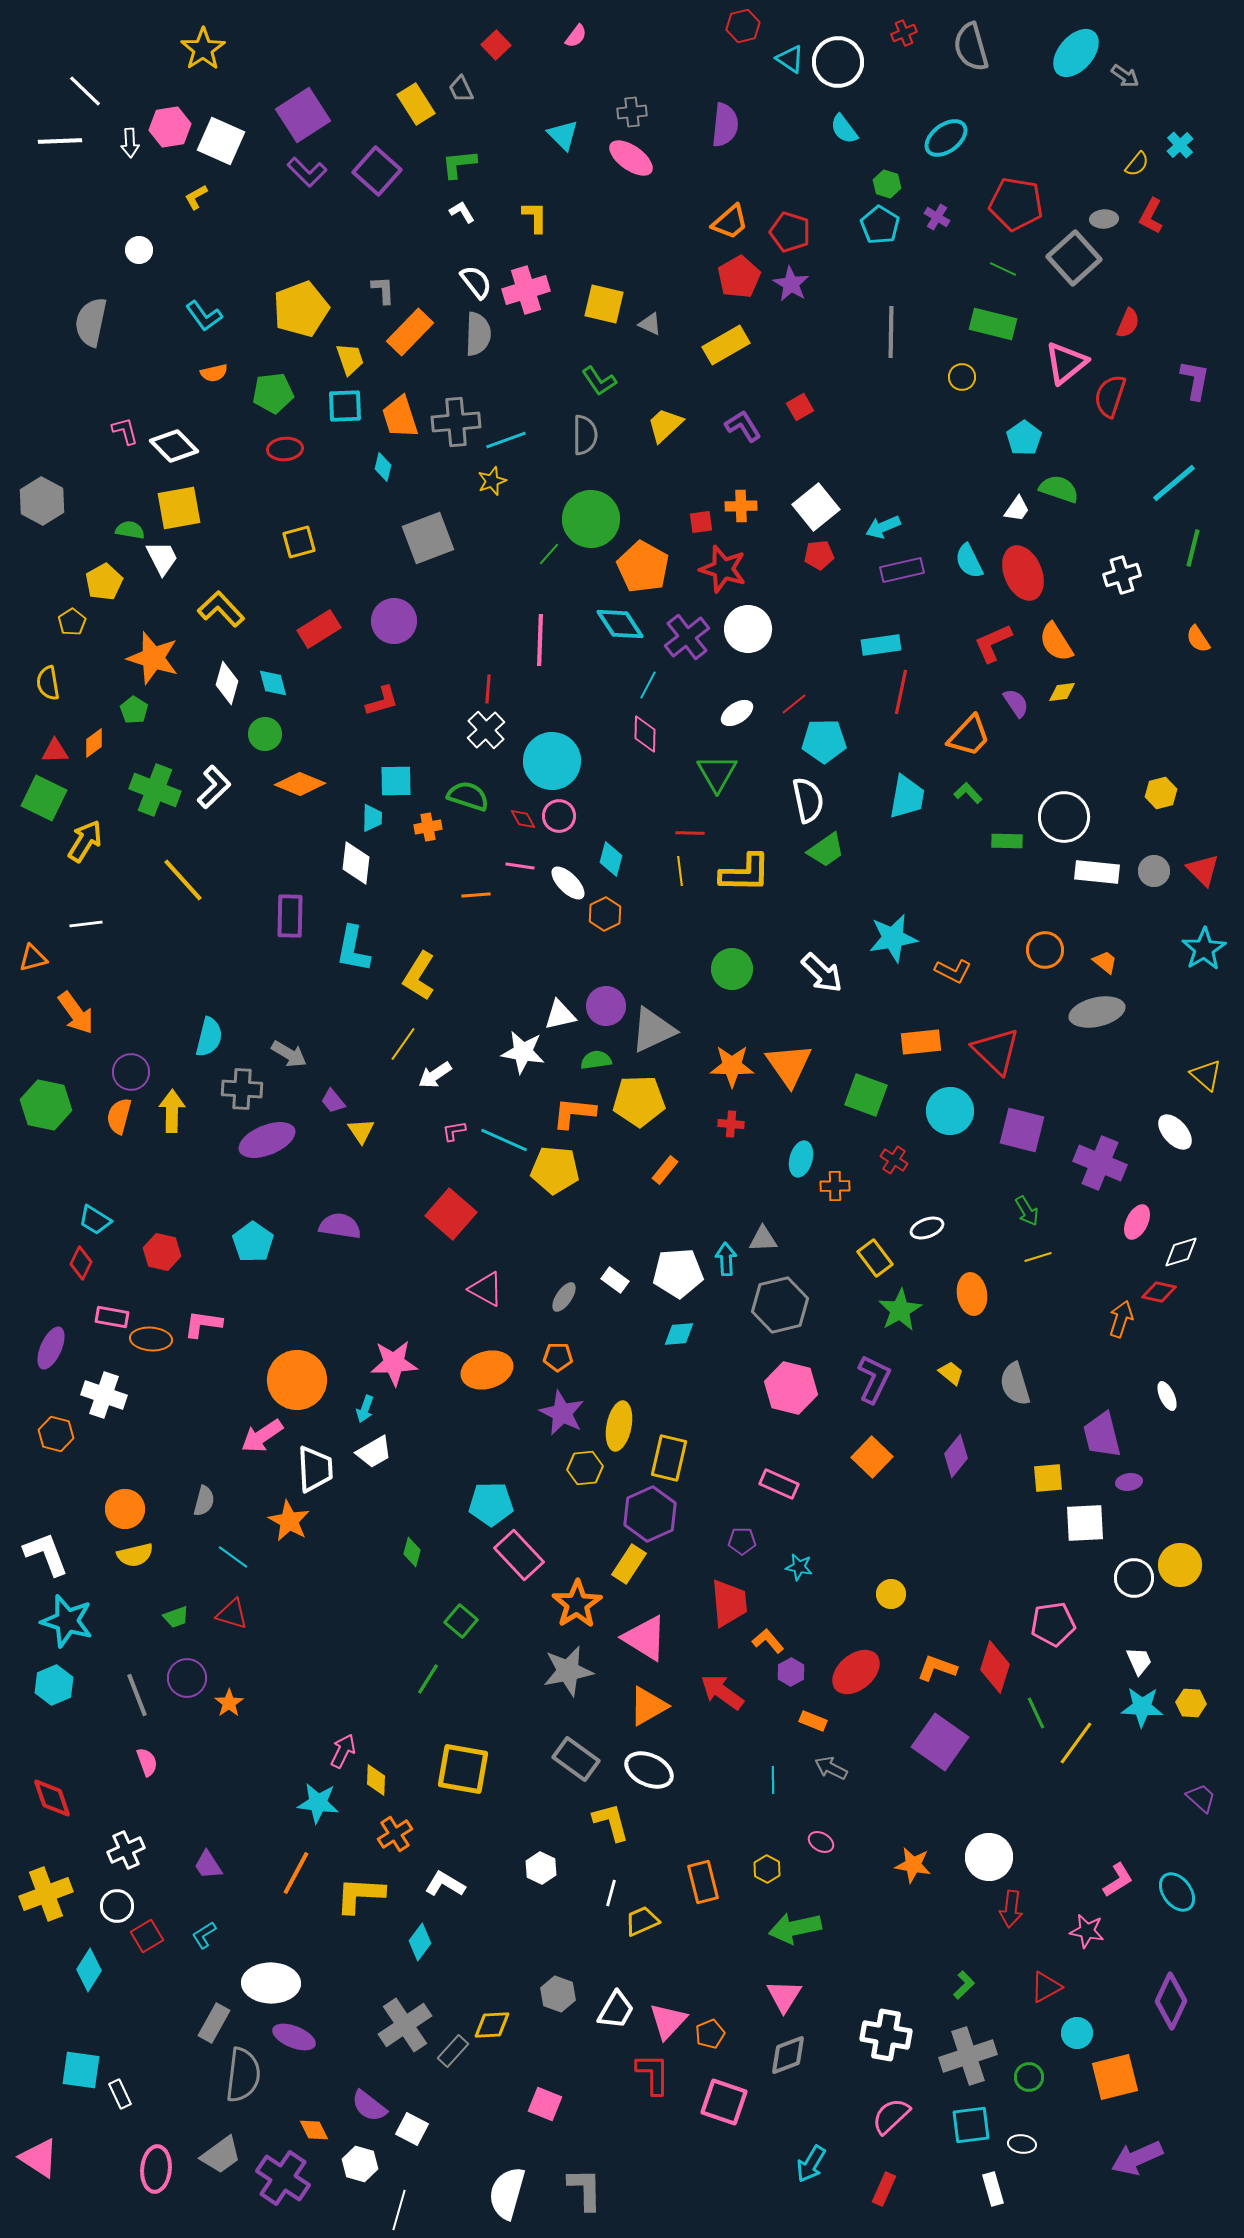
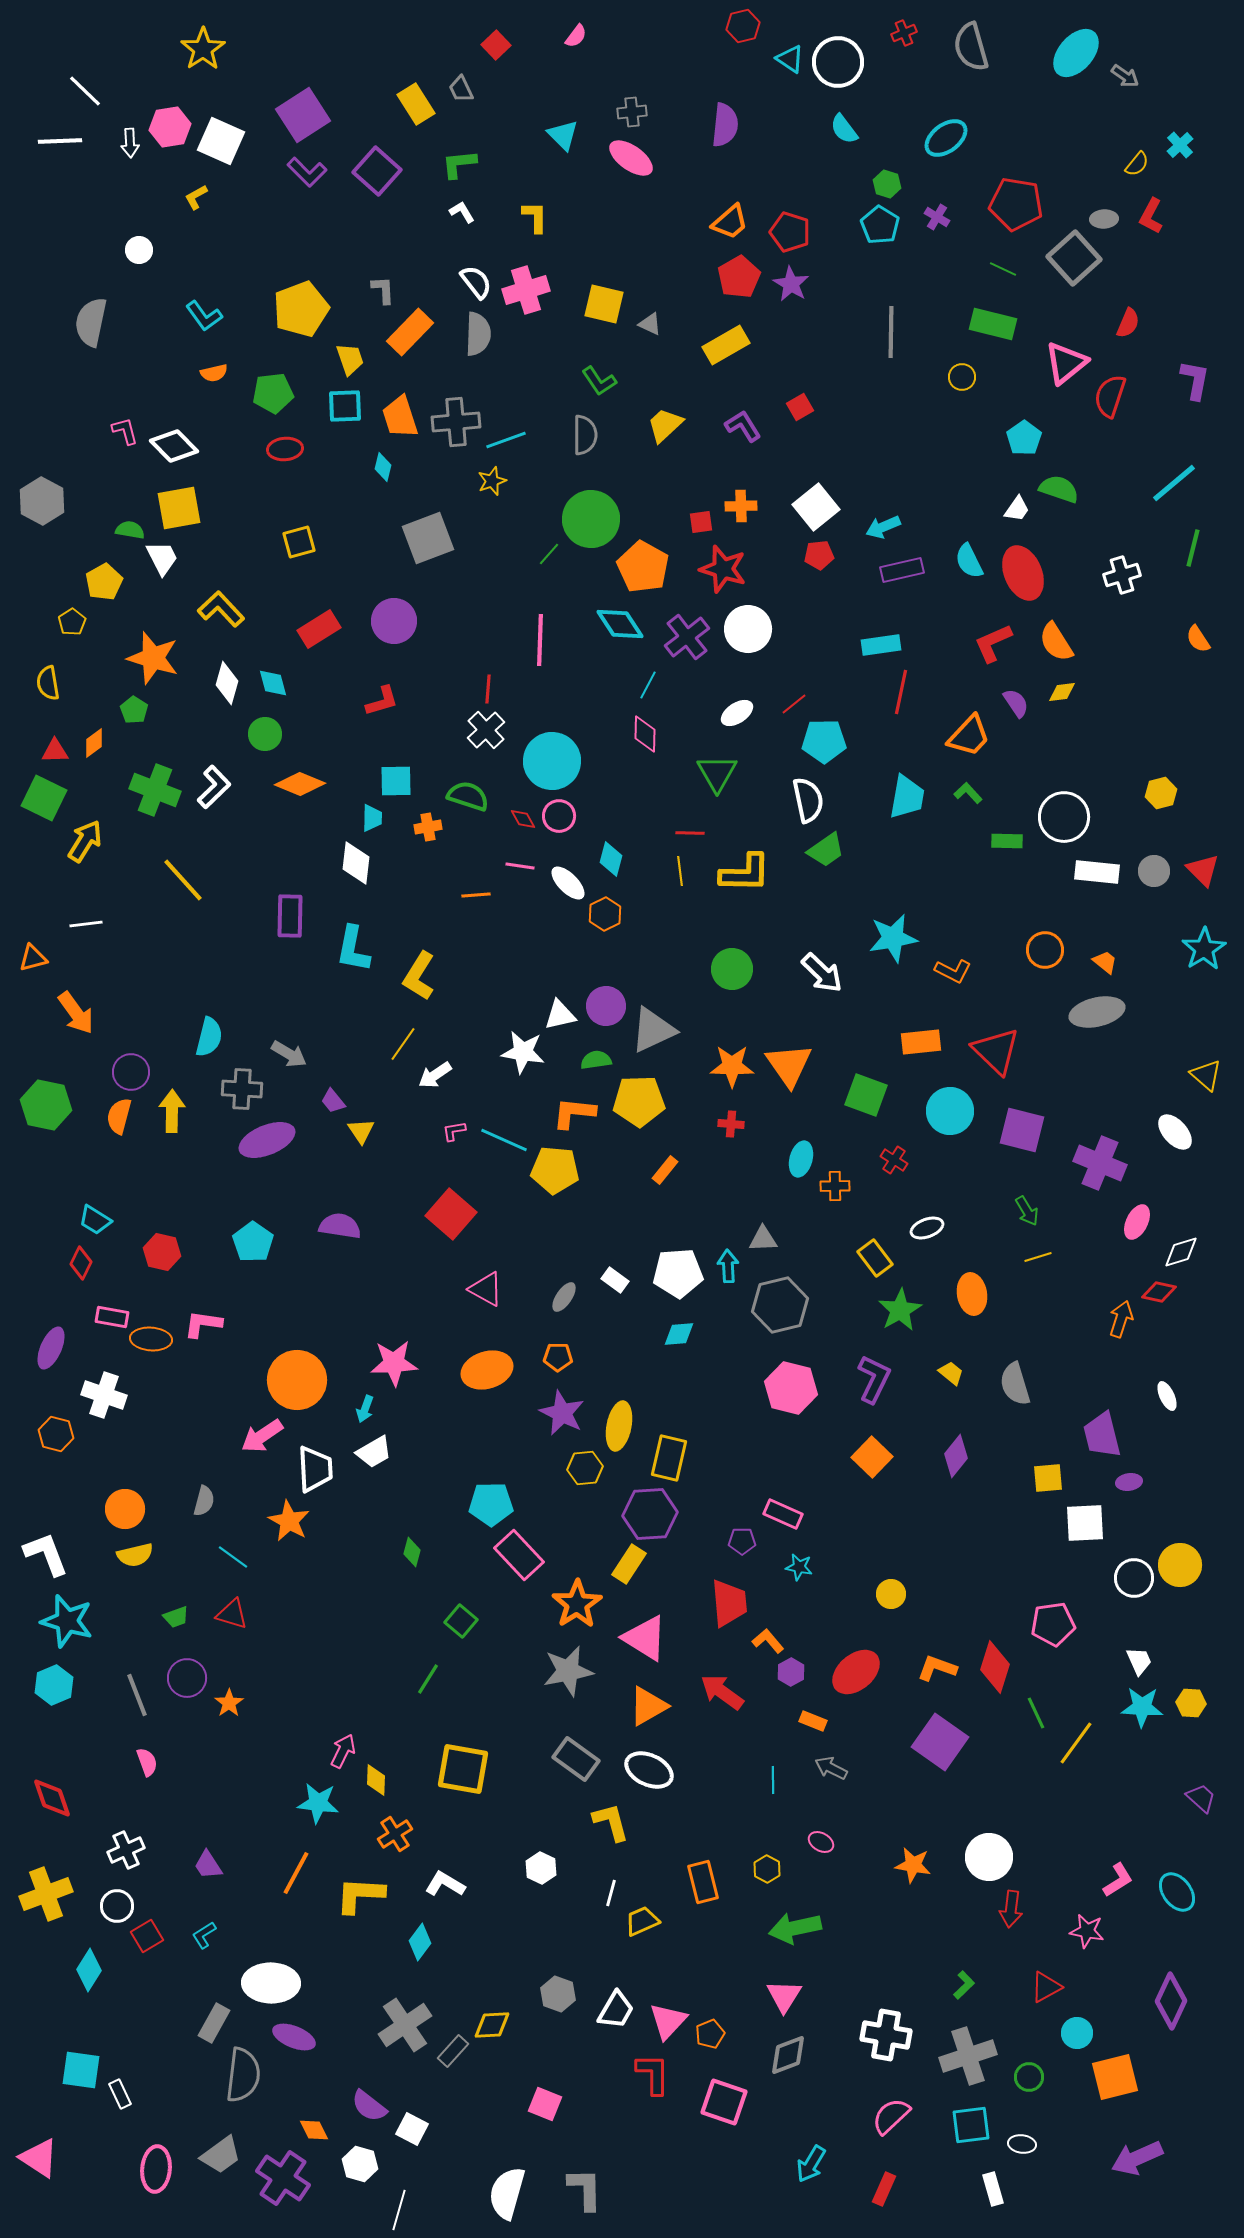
cyan arrow at (726, 1259): moved 2 px right, 7 px down
pink rectangle at (779, 1484): moved 4 px right, 30 px down
purple hexagon at (650, 1514): rotated 20 degrees clockwise
